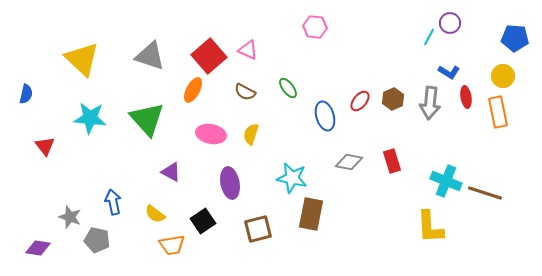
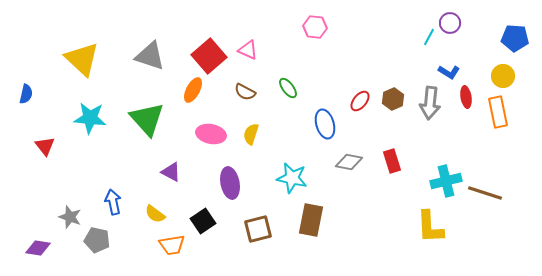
blue ellipse at (325, 116): moved 8 px down
cyan cross at (446, 181): rotated 36 degrees counterclockwise
brown rectangle at (311, 214): moved 6 px down
